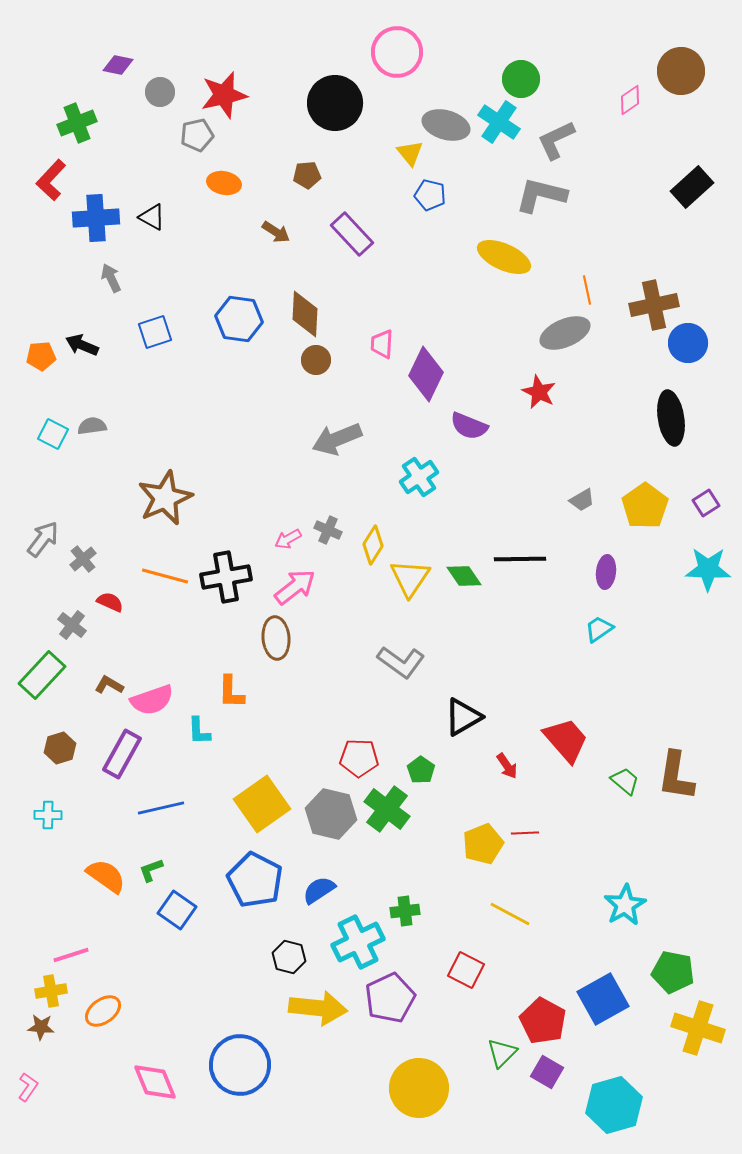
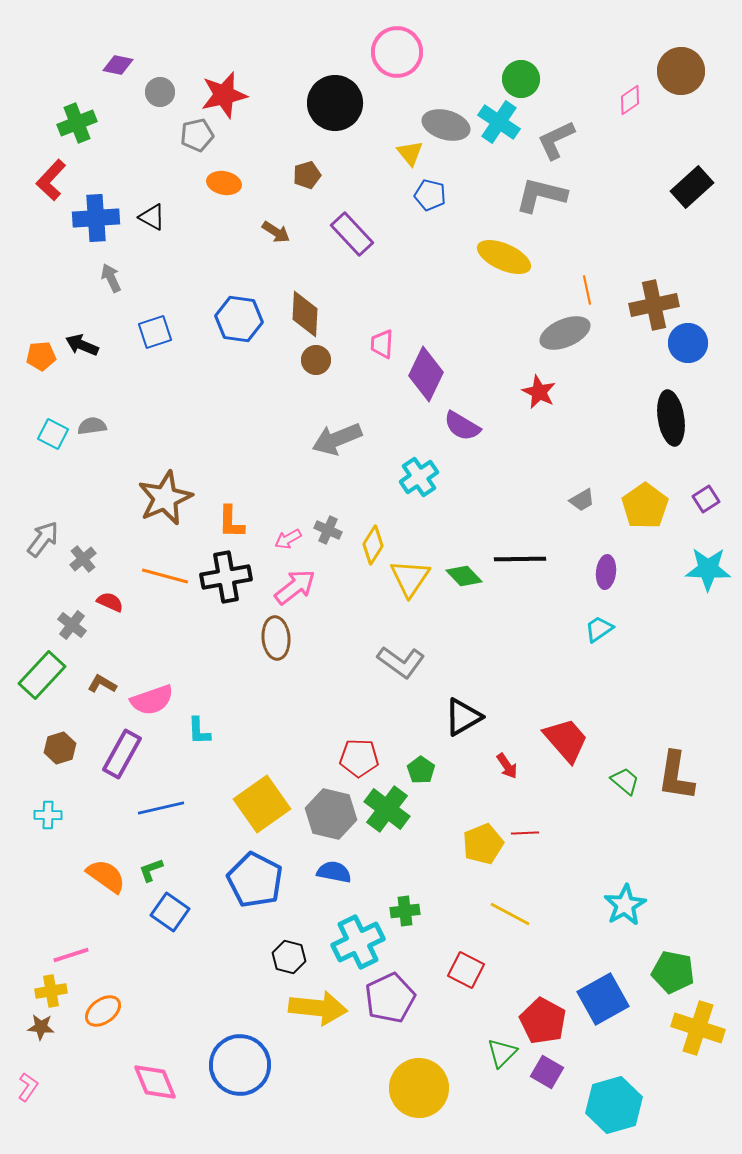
brown pentagon at (307, 175): rotated 12 degrees counterclockwise
purple semicircle at (469, 426): moved 7 px left; rotated 9 degrees clockwise
purple square at (706, 503): moved 4 px up
green diamond at (464, 576): rotated 9 degrees counterclockwise
brown L-shape at (109, 685): moved 7 px left, 1 px up
orange L-shape at (231, 692): moved 170 px up
blue semicircle at (319, 890): moved 15 px right, 18 px up; rotated 44 degrees clockwise
blue square at (177, 910): moved 7 px left, 2 px down
